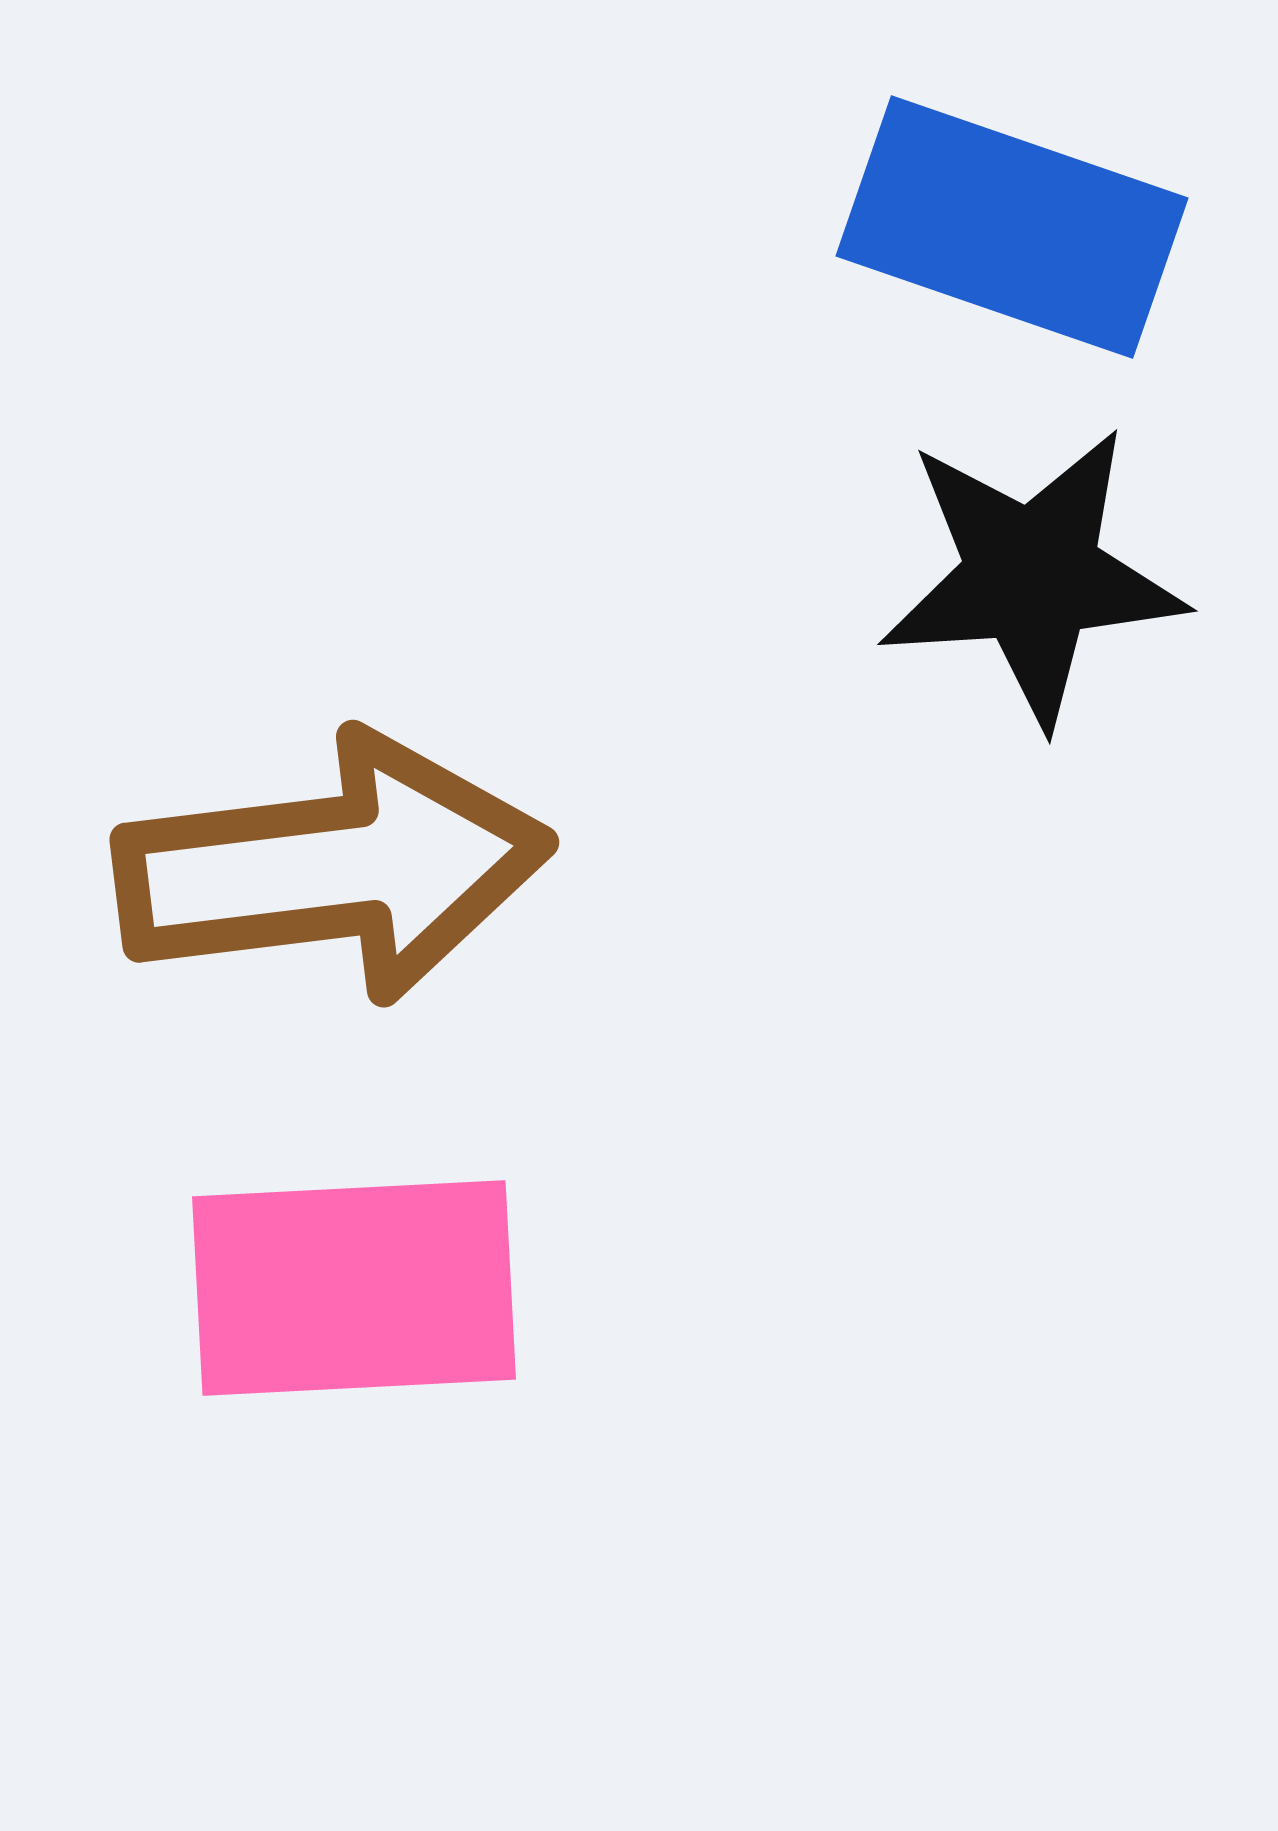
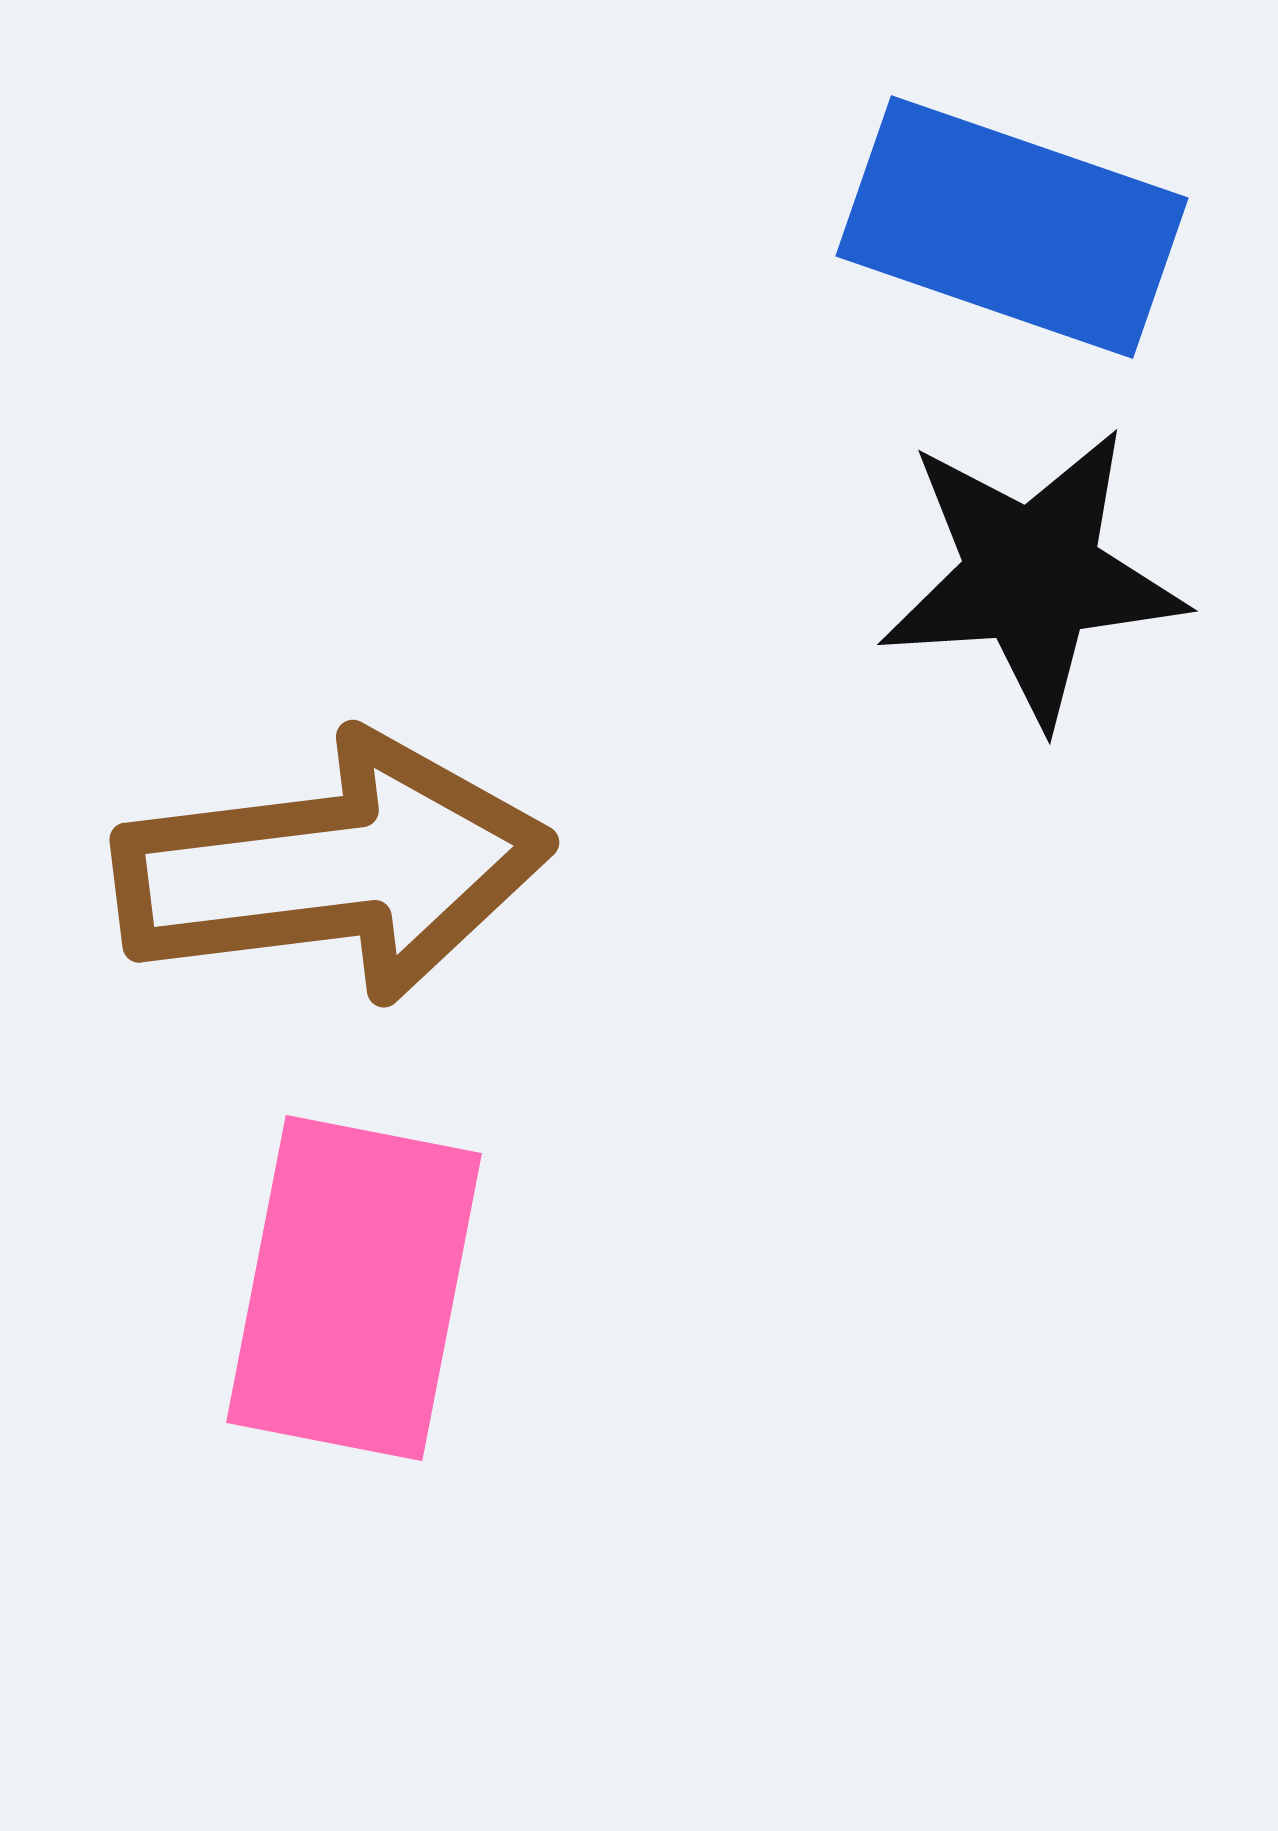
pink rectangle: rotated 76 degrees counterclockwise
